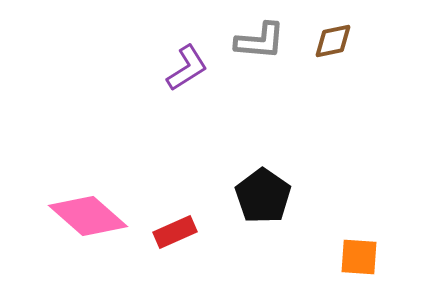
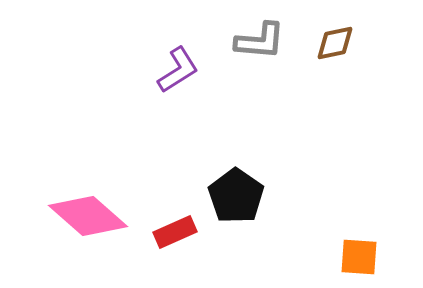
brown diamond: moved 2 px right, 2 px down
purple L-shape: moved 9 px left, 2 px down
black pentagon: moved 27 px left
